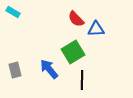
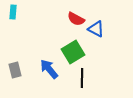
cyan rectangle: rotated 64 degrees clockwise
red semicircle: rotated 18 degrees counterclockwise
blue triangle: rotated 30 degrees clockwise
black line: moved 2 px up
